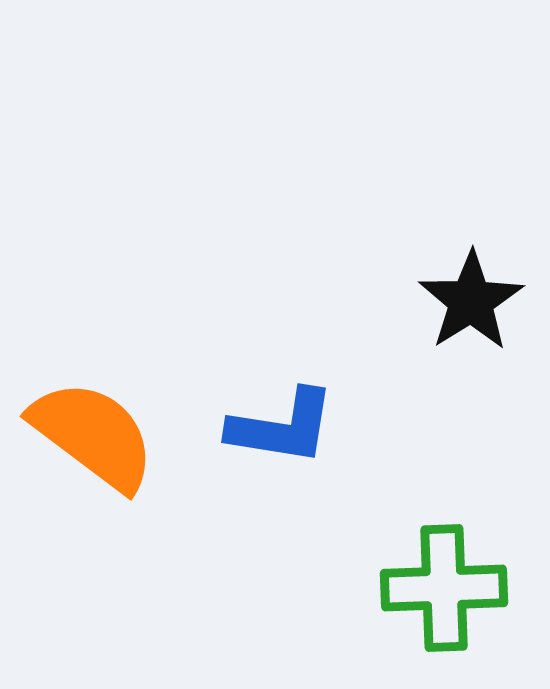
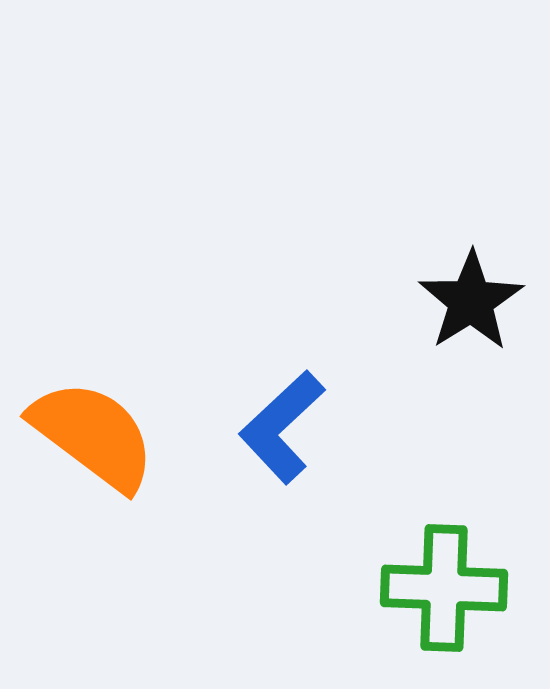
blue L-shape: rotated 128 degrees clockwise
green cross: rotated 4 degrees clockwise
